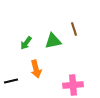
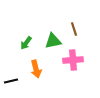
pink cross: moved 25 px up
